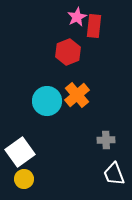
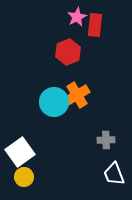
red rectangle: moved 1 px right, 1 px up
orange cross: rotated 10 degrees clockwise
cyan circle: moved 7 px right, 1 px down
yellow circle: moved 2 px up
